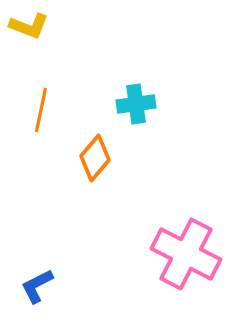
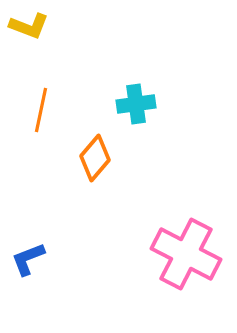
blue L-shape: moved 9 px left, 27 px up; rotated 6 degrees clockwise
